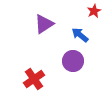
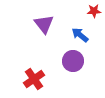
red star: rotated 24 degrees clockwise
purple triangle: rotated 35 degrees counterclockwise
